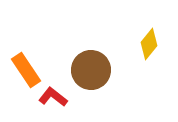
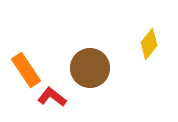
brown circle: moved 1 px left, 2 px up
red L-shape: moved 1 px left
